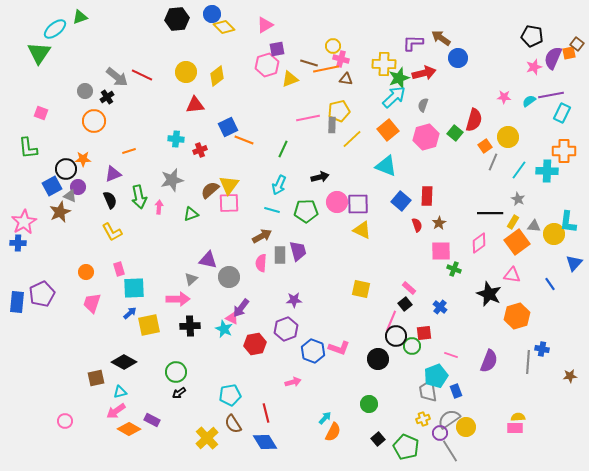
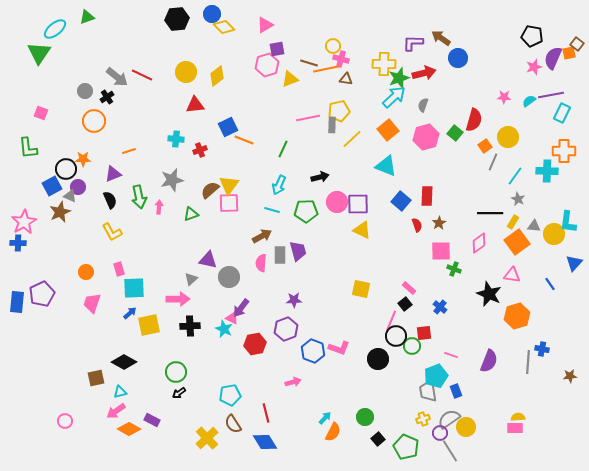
green triangle at (80, 17): moved 7 px right
cyan line at (519, 170): moved 4 px left, 6 px down
green circle at (369, 404): moved 4 px left, 13 px down
